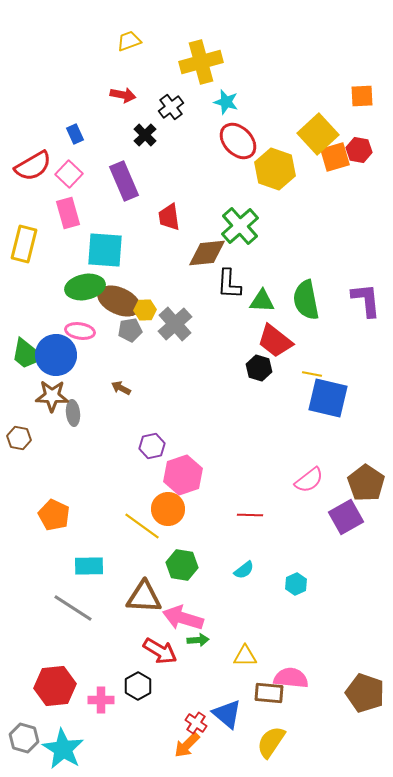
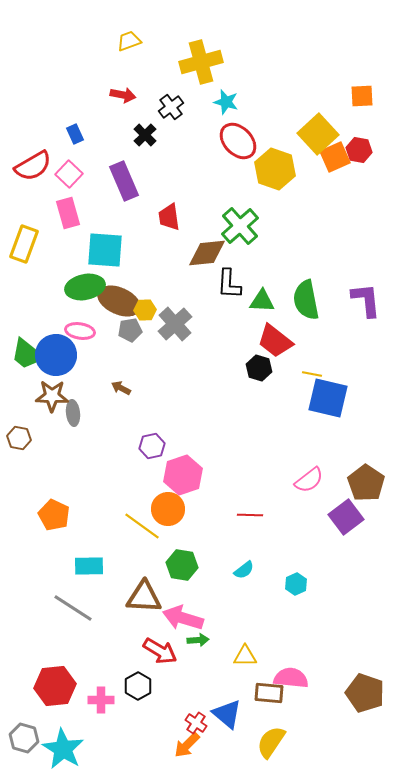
orange square at (335, 157): rotated 8 degrees counterclockwise
yellow rectangle at (24, 244): rotated 6 degrees clockwise
purple square at (346, 517): rotated 8 degrees counterclockwise
